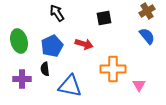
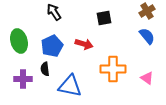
black arrow: moved 3 px left, 1 px up
purple cross: moved 1 px right
pink triangle: moved 8 px right, 7 px up; rotated 24 degrees counterclockwise
